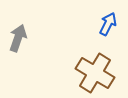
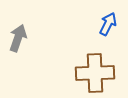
brown cross: rotated 33 degrees counterclockwise
